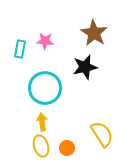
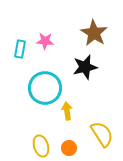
yellow arrow: moved 25 px right, 11 px up
orange circle: moved 2 px right
